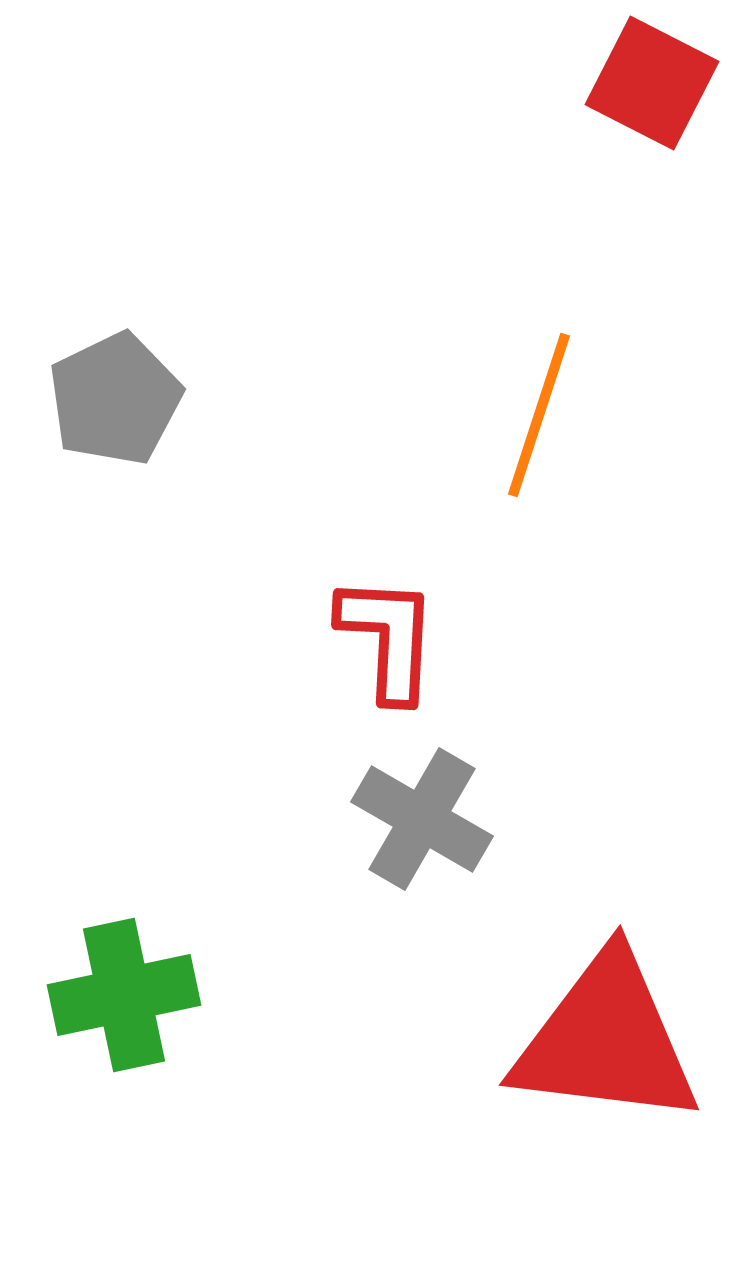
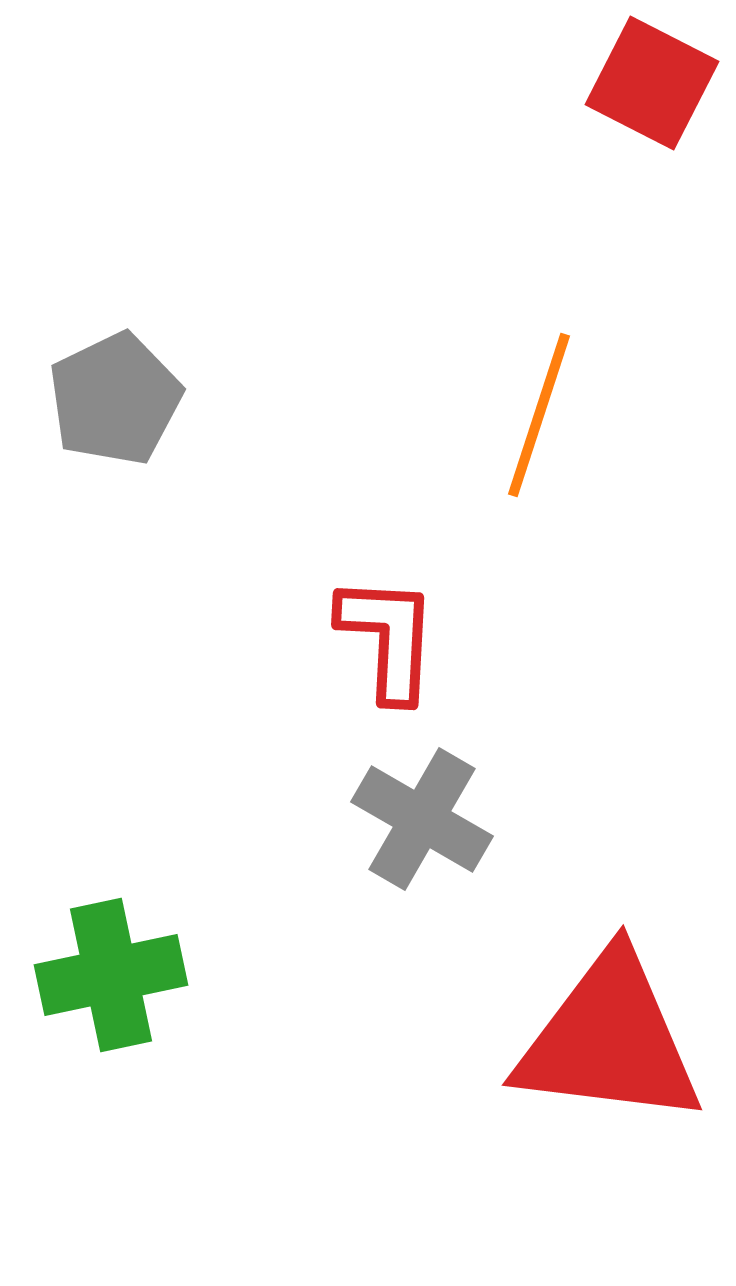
green cross: moved 13 px left, 20 px up
red triangle: moved 3 px right
